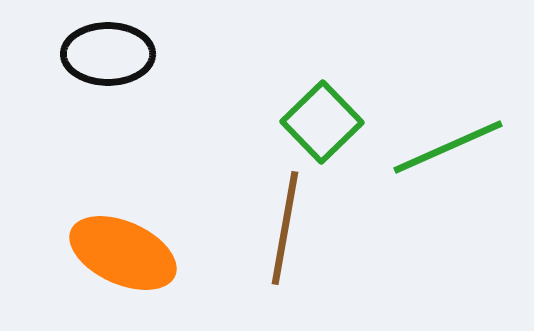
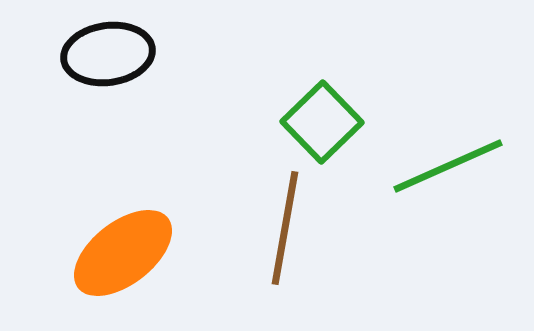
black ellipse: rotated 8 degrees counterclockwise
green line: moved 19 px down
orange ellipse: rotated 62 degrees counterclockwise
